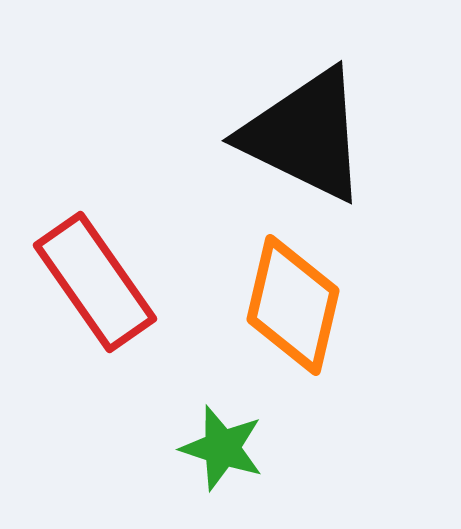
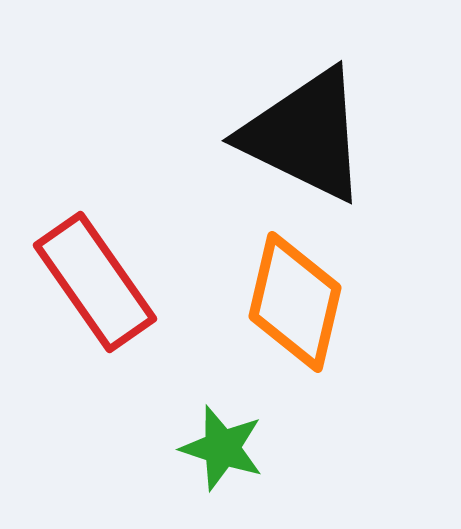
orange diamond: moved 2 px right, 3 px up
